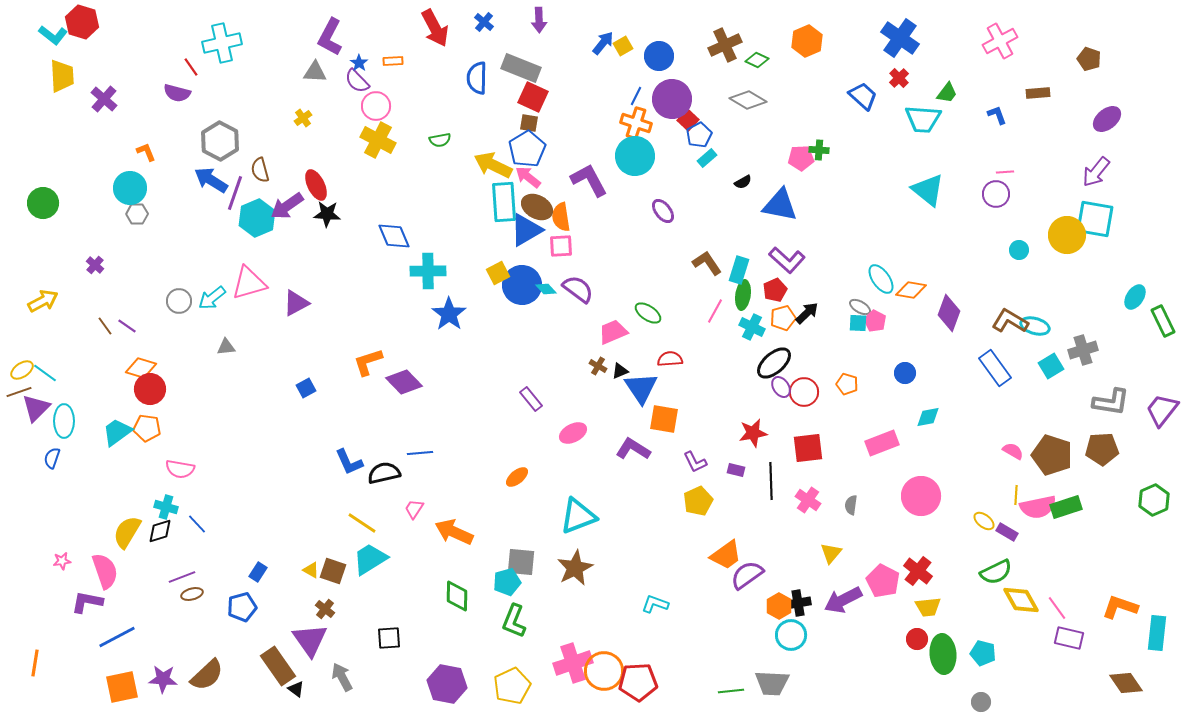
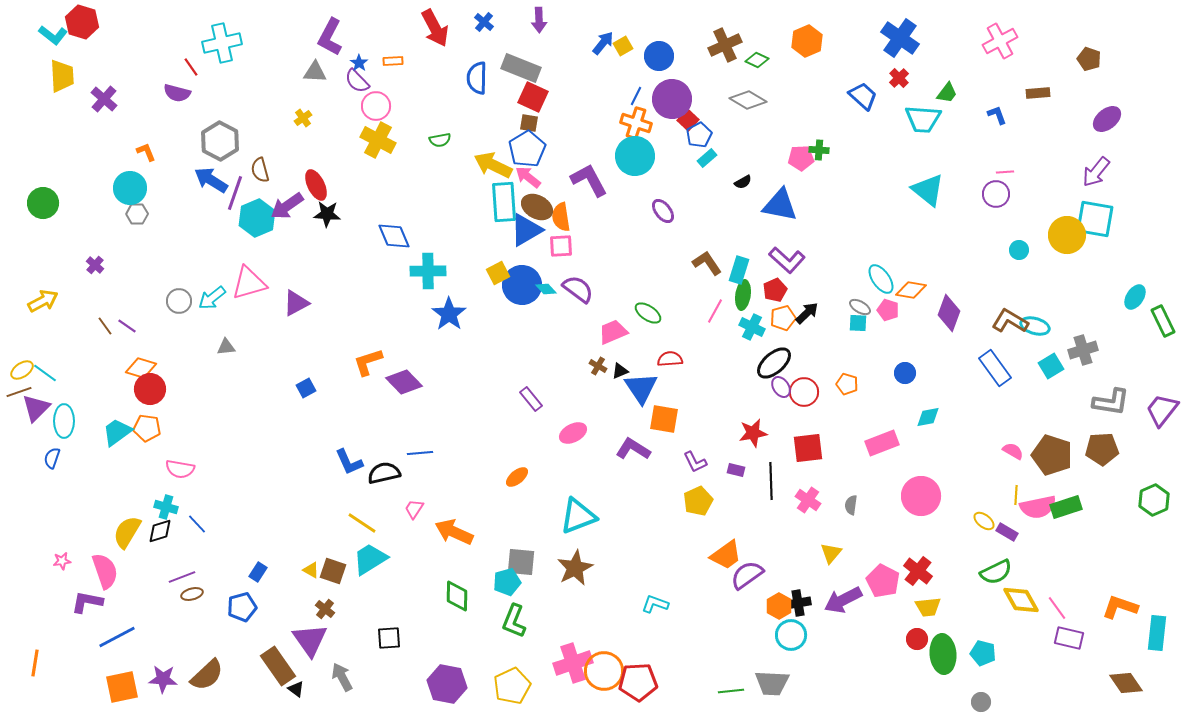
pink pentagon at (875, 321): moved 13 px right, 11 px up; rotated 10 degrees counterclockwise
